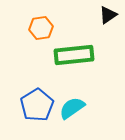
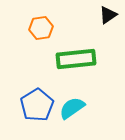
green rectangle: moved 2 px right, 4 px down
